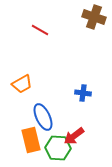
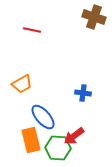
red line: moved 8 px left; rotated 18 degrees counterclockwise
blue ellipse: rotated 16 degrees counterclockwise
